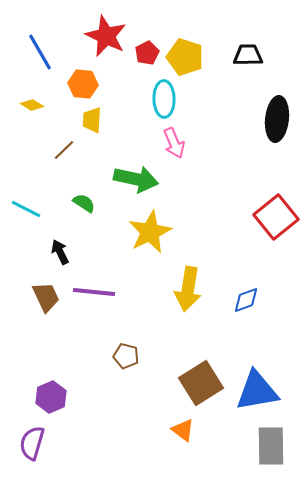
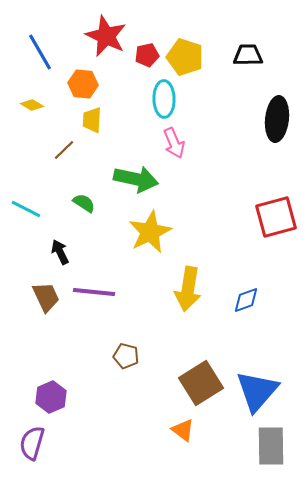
red pentagon: moved 2 px down; rotated 15 degrees clockwise
red square: rotated 24 degrees clockwise
blue triangle: rotated 39 degrees counterclockwise
